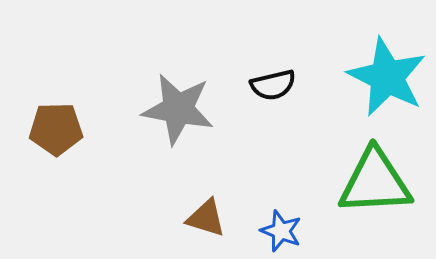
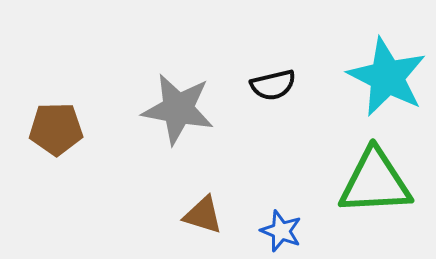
brown triangle: moved 3 px left, 3 px up
